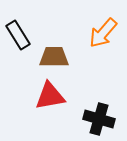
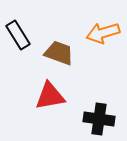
orange arrow: rotated 32 degrees clockwise
brown trapezoid: moved 5 px right, 4 px up; rotated 20 degrees clockwise
black cross: rotated 8 degrees counterclockwise
